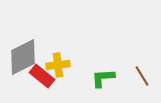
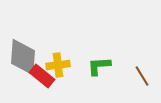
gray diamond: rotated 60 degrees counterclockwise
green L-shape: moved 4 px left, 12 px up
